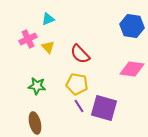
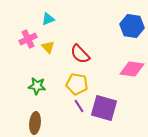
brown ellipse: rotated 20 degrees clockwise
